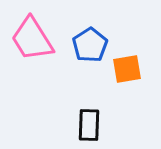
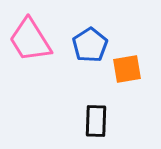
pink trapezoid: moved 2 px left, 1 px down
black rectangle: moved 7 px right, 4 px up
